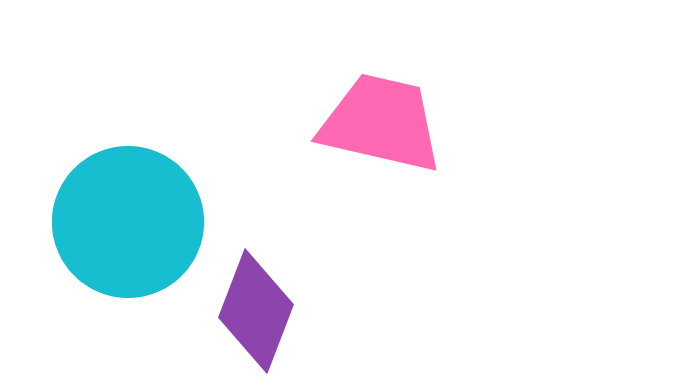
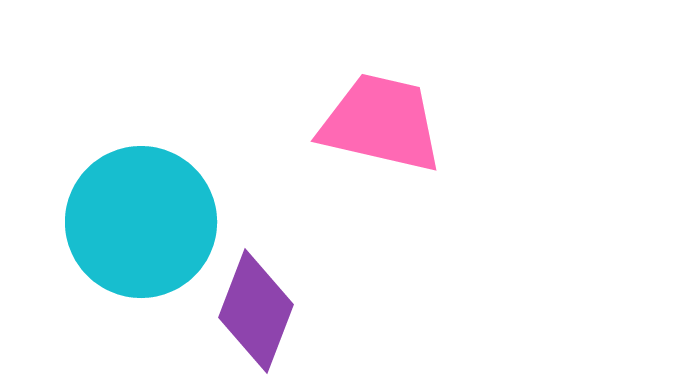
cyan circle: moved 13 px right
